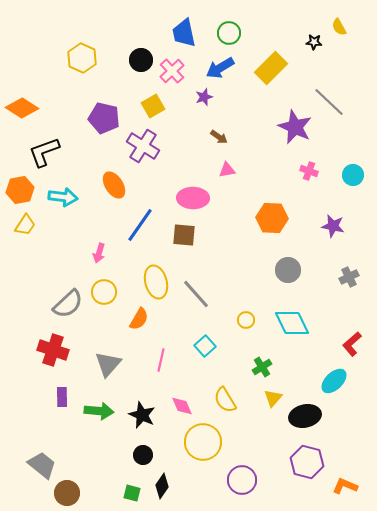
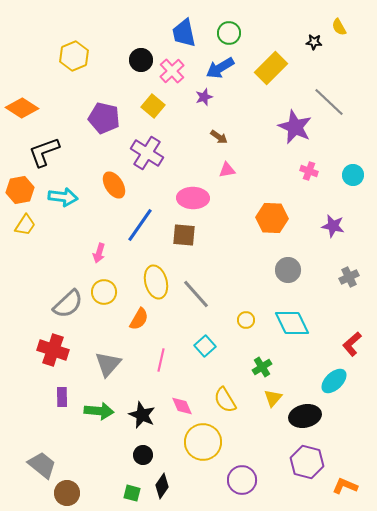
yellow hexagon at (82, 58): moved 8 px left, 2 px up; rotated 12 degrees clockwise
yellow square at (153, 106): rotated 20 degrees counterclockwise
purple cross at (143, 146): moved 4 px right, 7 px down
